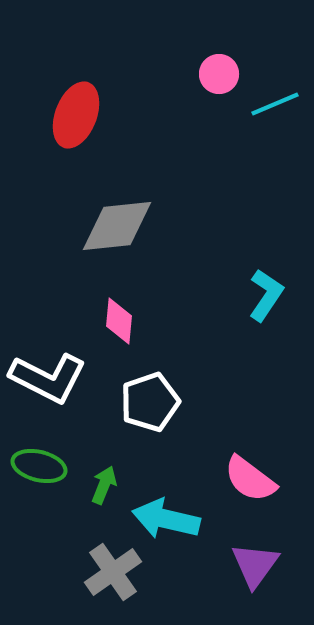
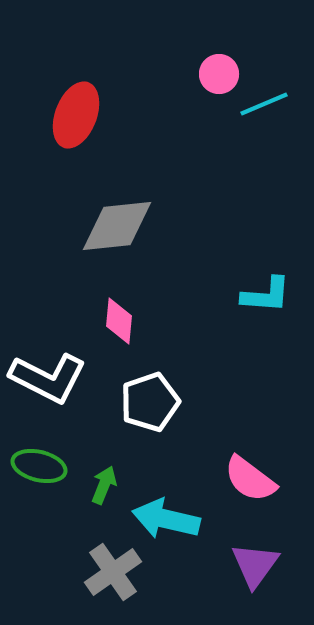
cyan line: moved 11 px left
cyan L-shape: rotated 60 degrees clockwise
